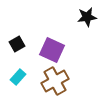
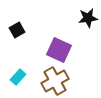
black star: moved 1 px right, 1 px down
black square: moved 14 px up
purple square: moved 7 px right
